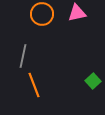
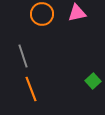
gray line: rotated 30 degrees counterclockwise
orange line: moved 3 px left, 4 px down
